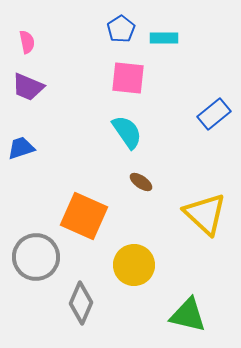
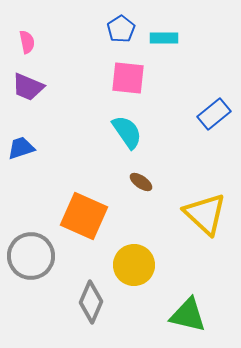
gray circle: moved 5 px left, 1 px up
gray diamond: moved 10 px right, 1 px up
